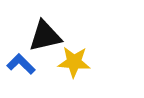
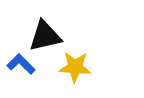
yellow star: moved 1 px right, 5 px down
